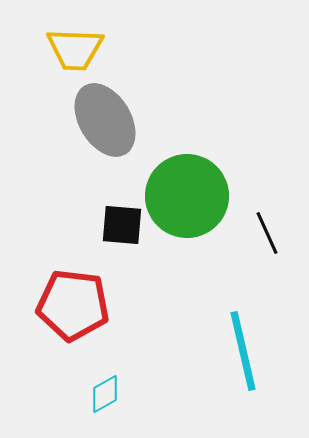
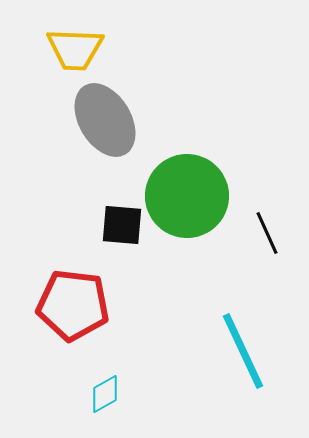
cyan line: rotated 12 degrees counterclockwise
